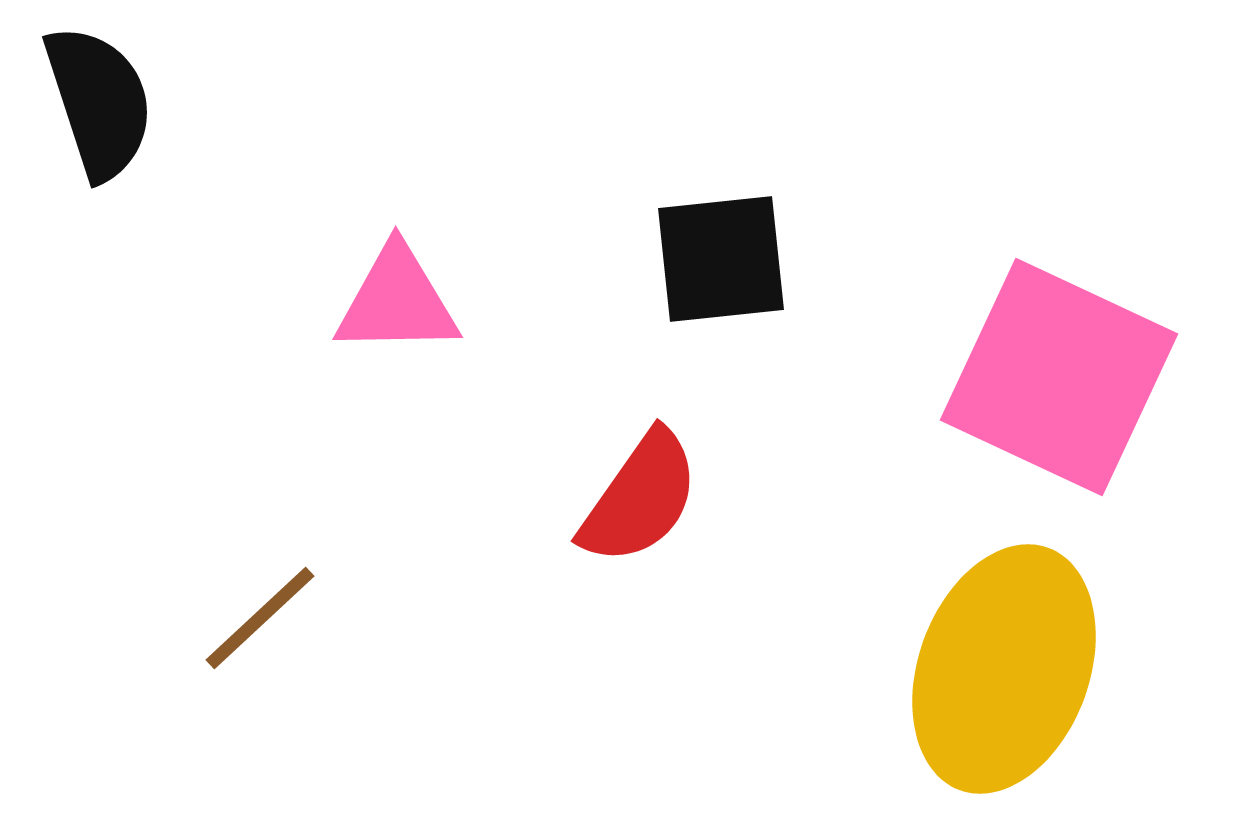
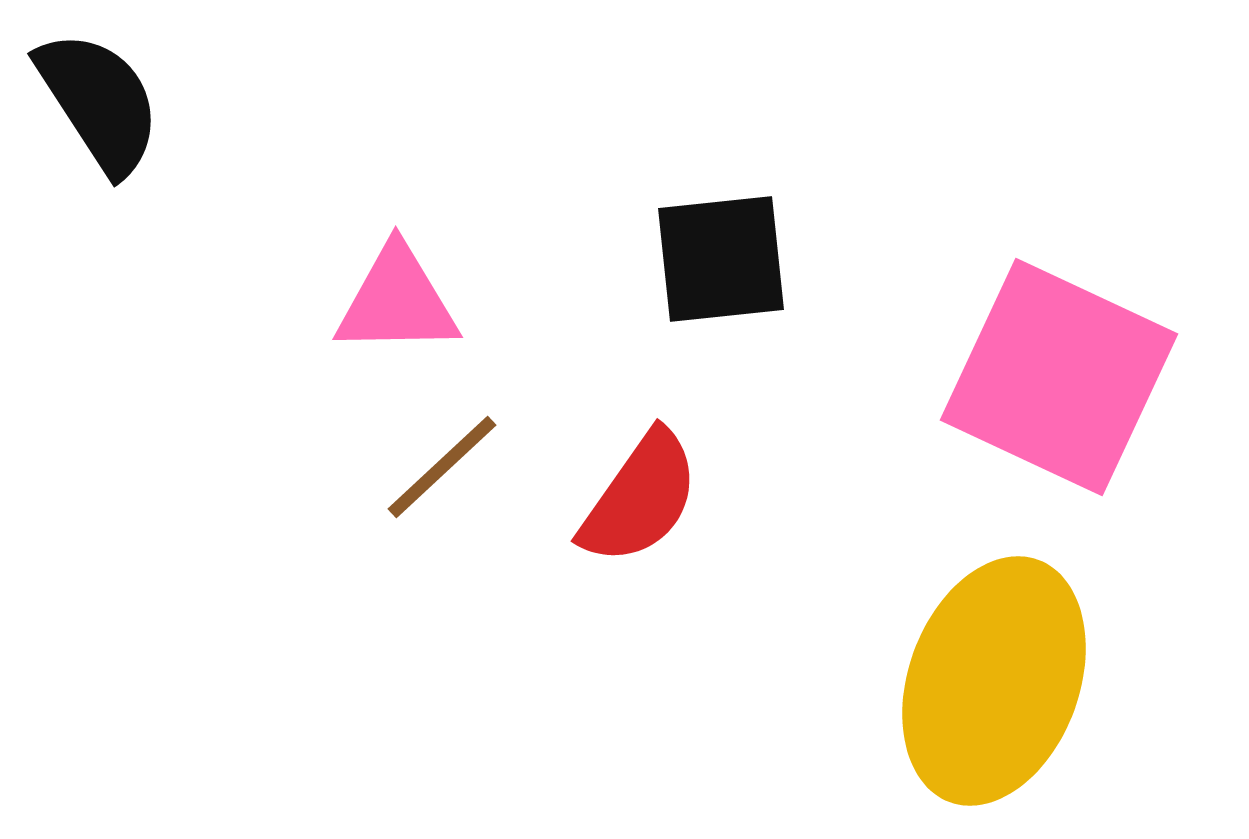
black semicircle: rotated 15 degrees counterclockwise
brown line: moved 182 px right, 151 px up
yellow ellipse: moved 10 px left, 12 px down
